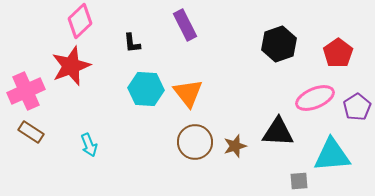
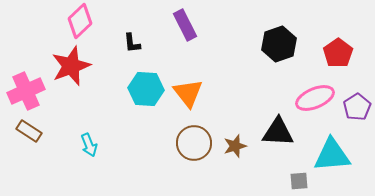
brown rectangle: moved 2 px left, 1 px up
brown circle: moved 1 px left, 1 px down
